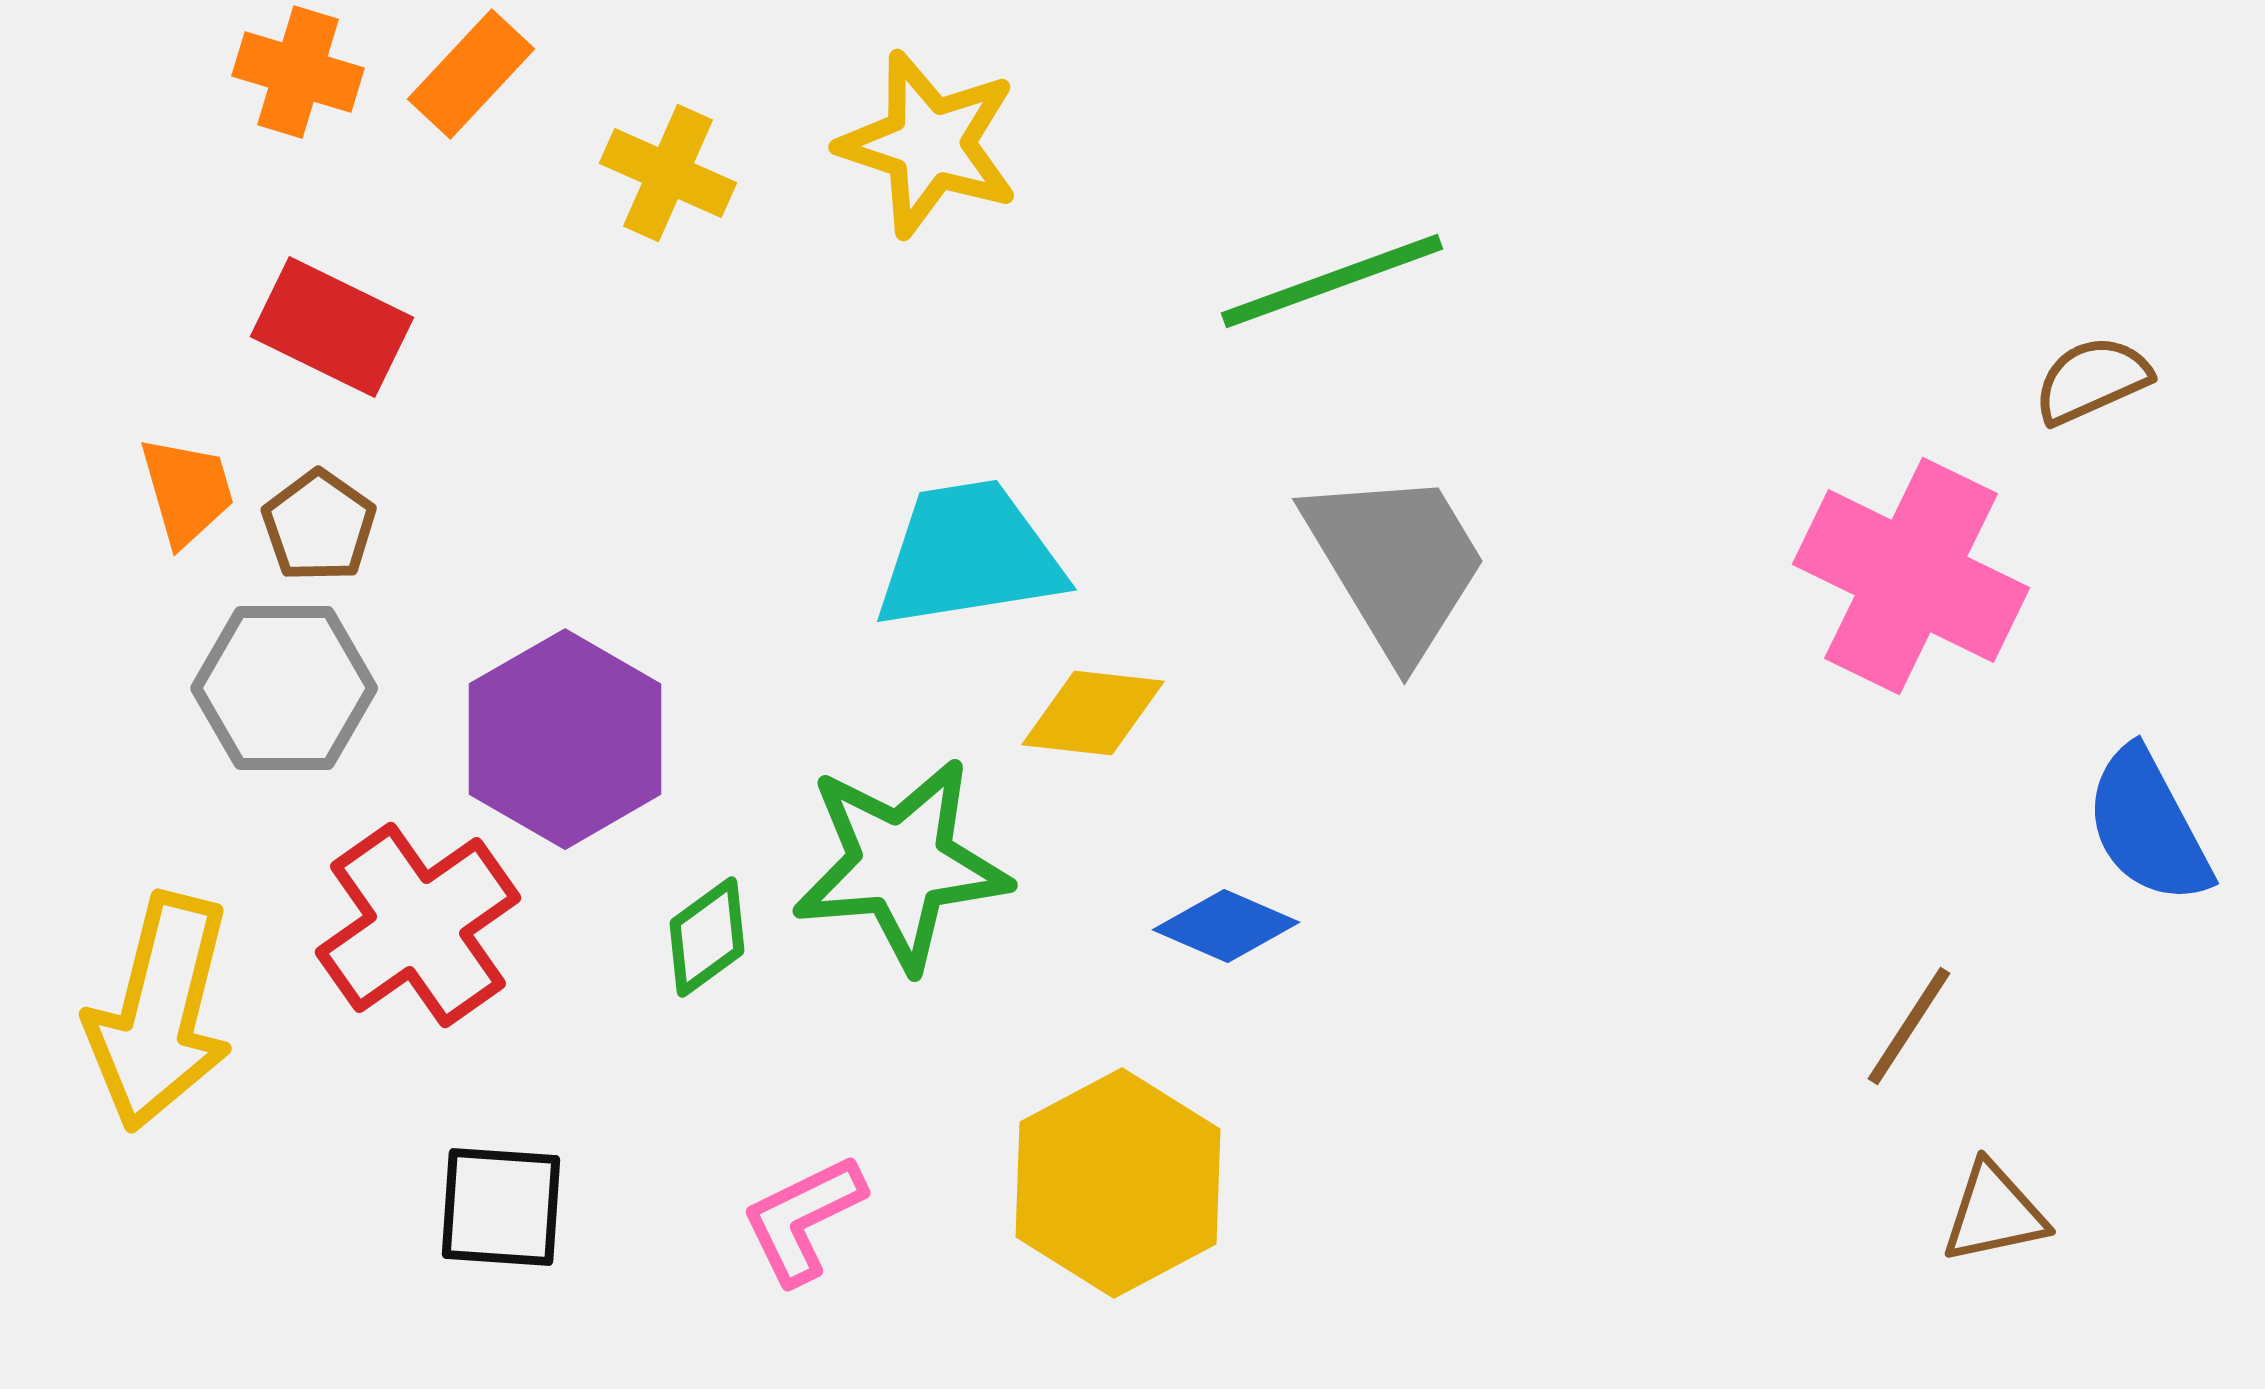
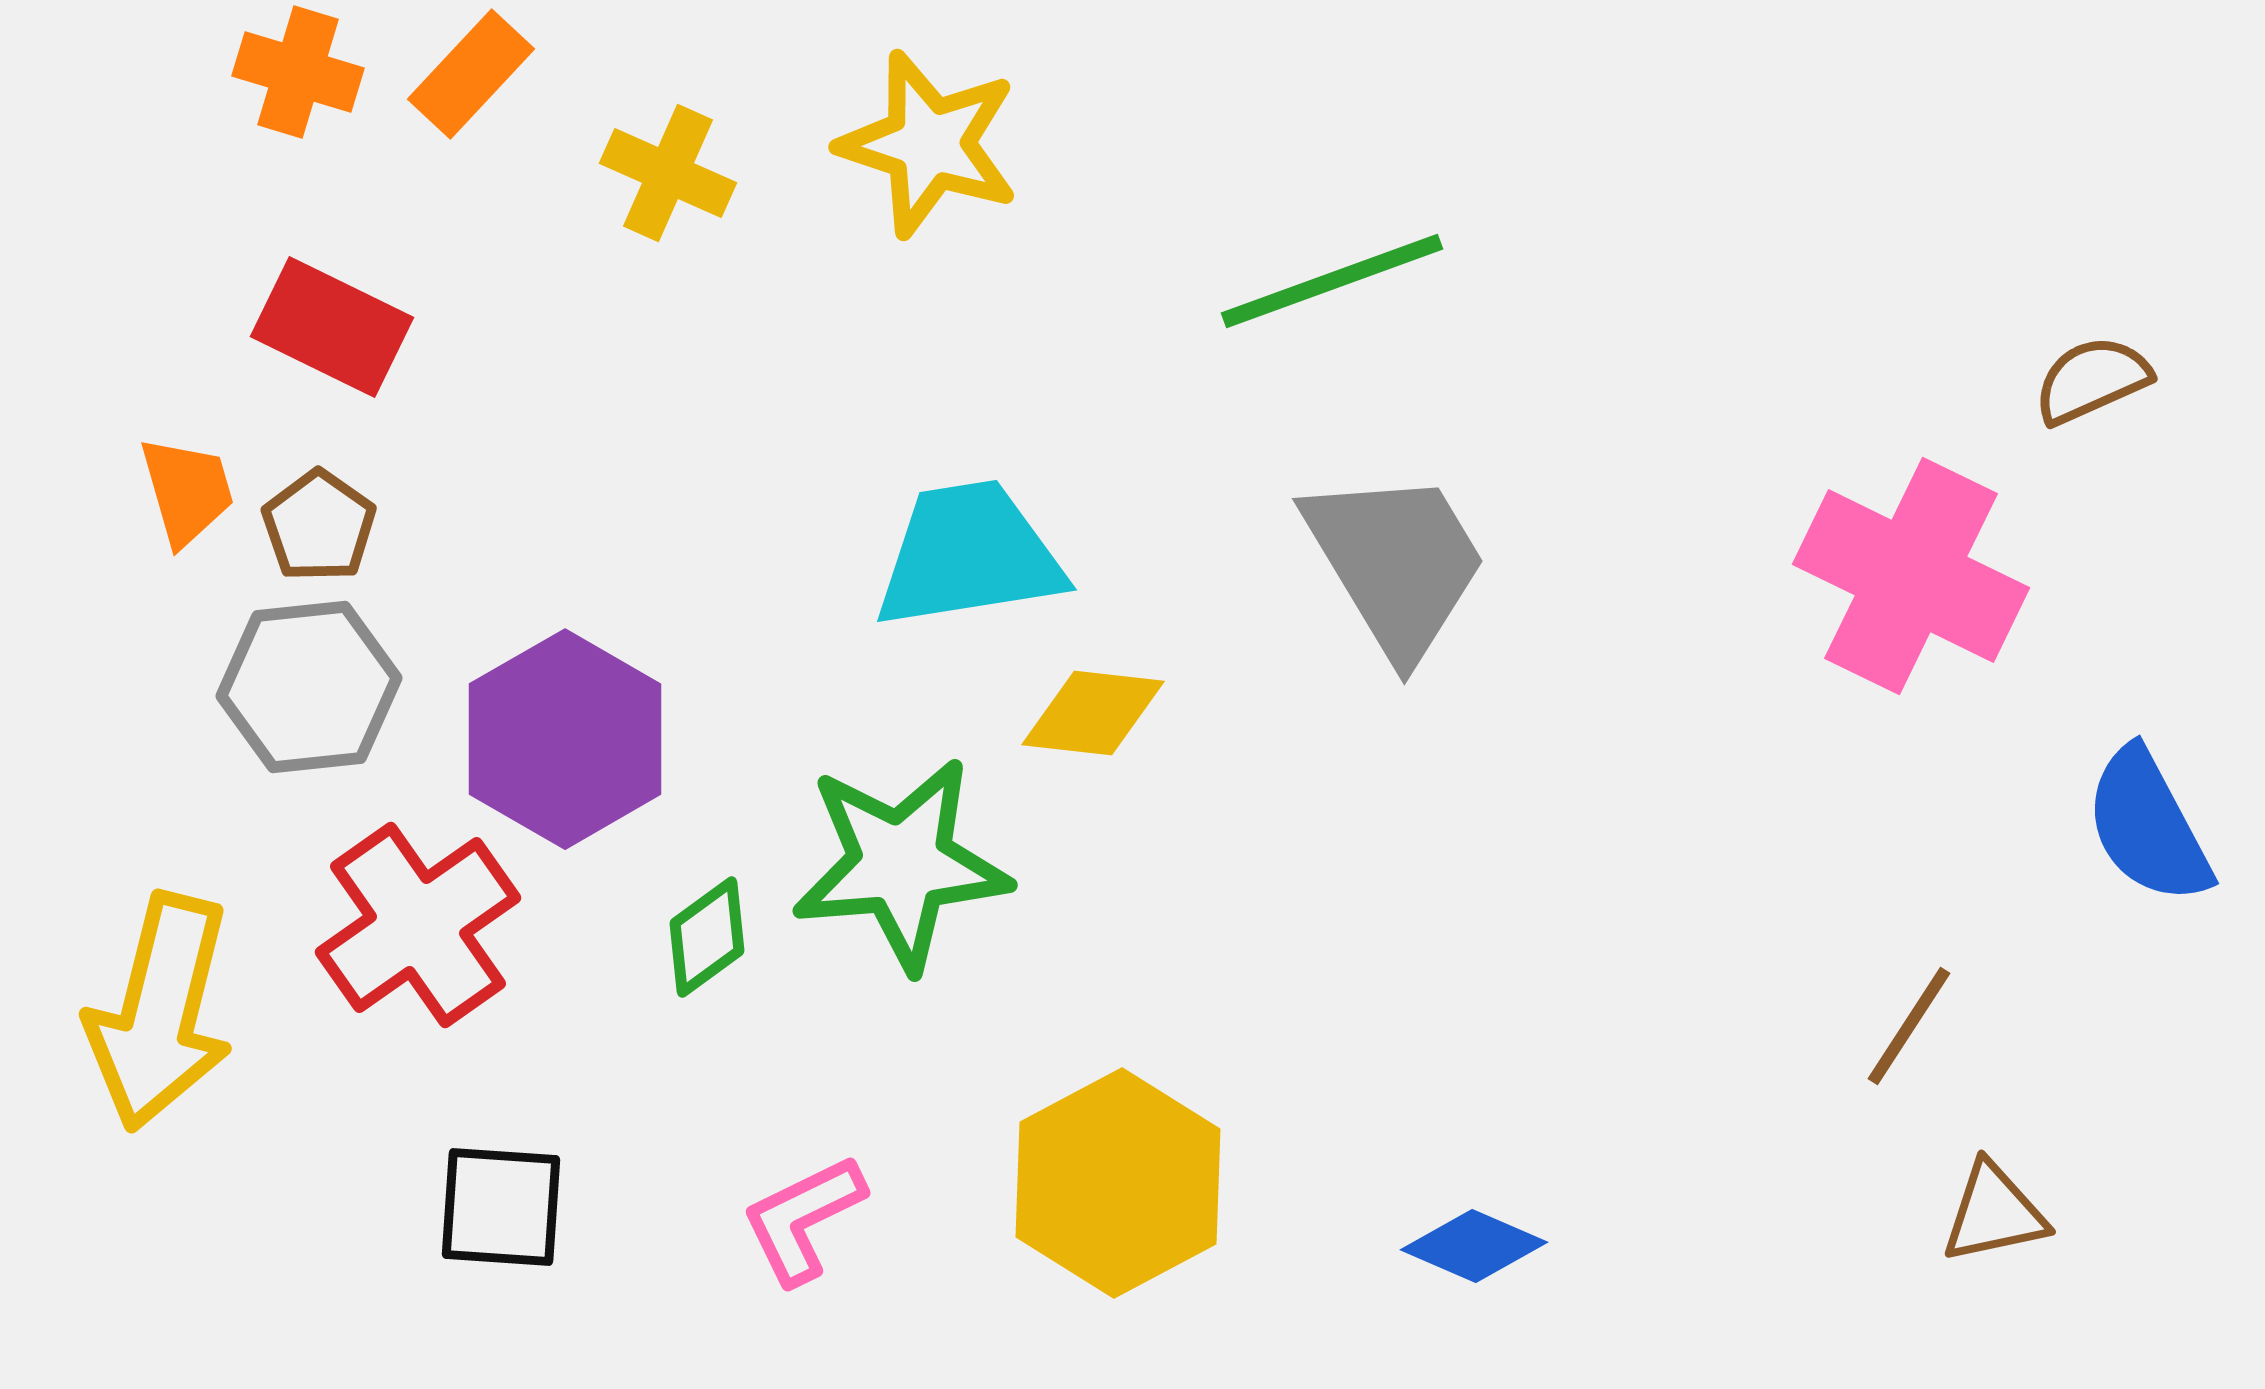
gray hexagon: moved 25 px right, 1 px up; rotated 6 degrees counterclockwise
blue diamond: moved 248 px right, 320 px down
